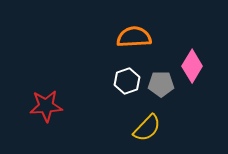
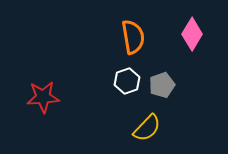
orange semicircle: moved 1 px left; rotated 84 degrees clockwise
pink diamond: moved 32 px up
gray pentagon: moved 1 px right, 1 px down; rotated 20 degrees counterclockwise
red star: moved 3 px left, 9 px up
